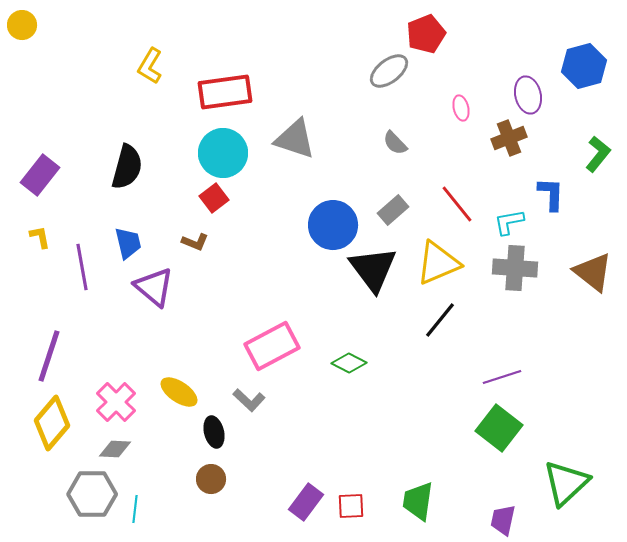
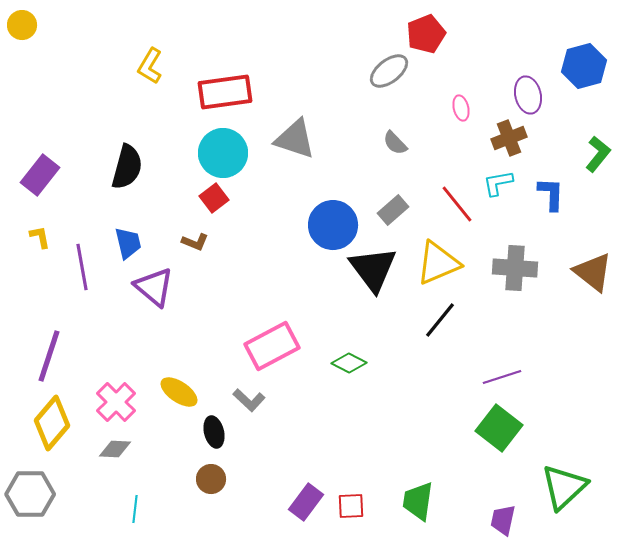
cyan L-shape at (509, 222): moved 11 px left, 39 px up
green triangle at (566, 483): moved 2 px left, 4 px down
gray hexagon at (92, 494): moved 62 px left
